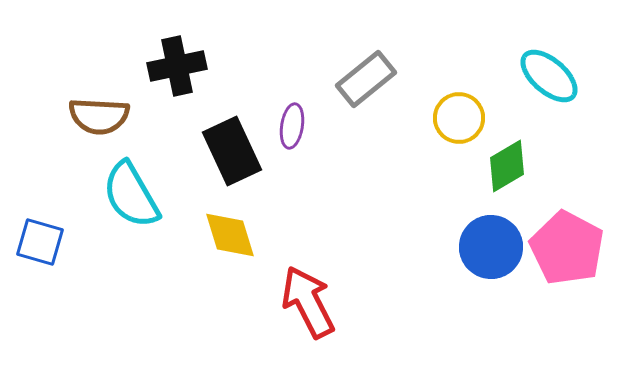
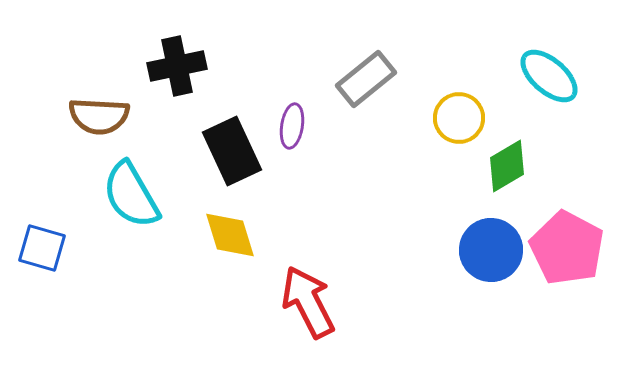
blue square: moved 2 px right, 6 px down
blue circle: moved 3 px down
